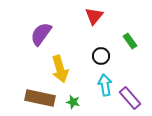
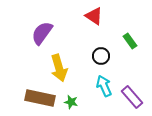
red triangle: rotated 36 degrees counterclockwise
purple semicircle: moved 1 px right, 1 px up
yellow arrow: moved 1 px left, 1 px up
cyan arrow: moved 1 px left, 1 px down; rotated 15 degrees counterclockwise
purple rectangle: moved 2 px right, 1 px up
green star: moved 2 px left
